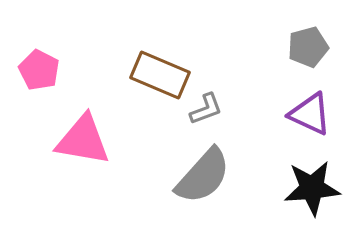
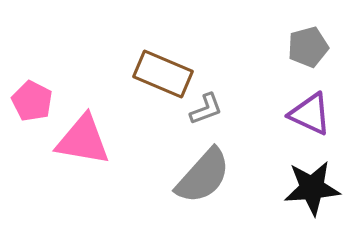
pink pentagon: moved 7 px left, 31 px down
brown rectangle: moved 3 px right, 1 px up
